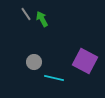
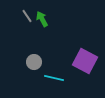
gray line: moved 1 px right, 2 px down
